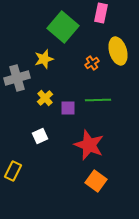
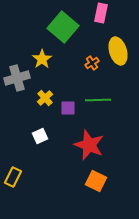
yellow star: moved 2 px left; rotated 18 degrees counterclockwise
yellow rectangle: moved 6 px down
orange square: rotated 10 degrees counterclockwise
